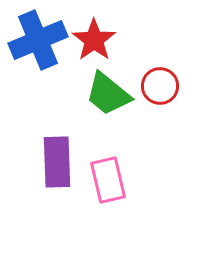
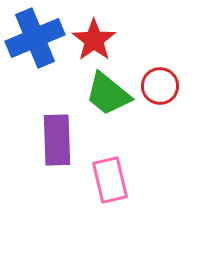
blue cross: moved 3 px left, 2 px up
purple rectangle: moved 22 px up
pink rectangle: moved 2 px right
